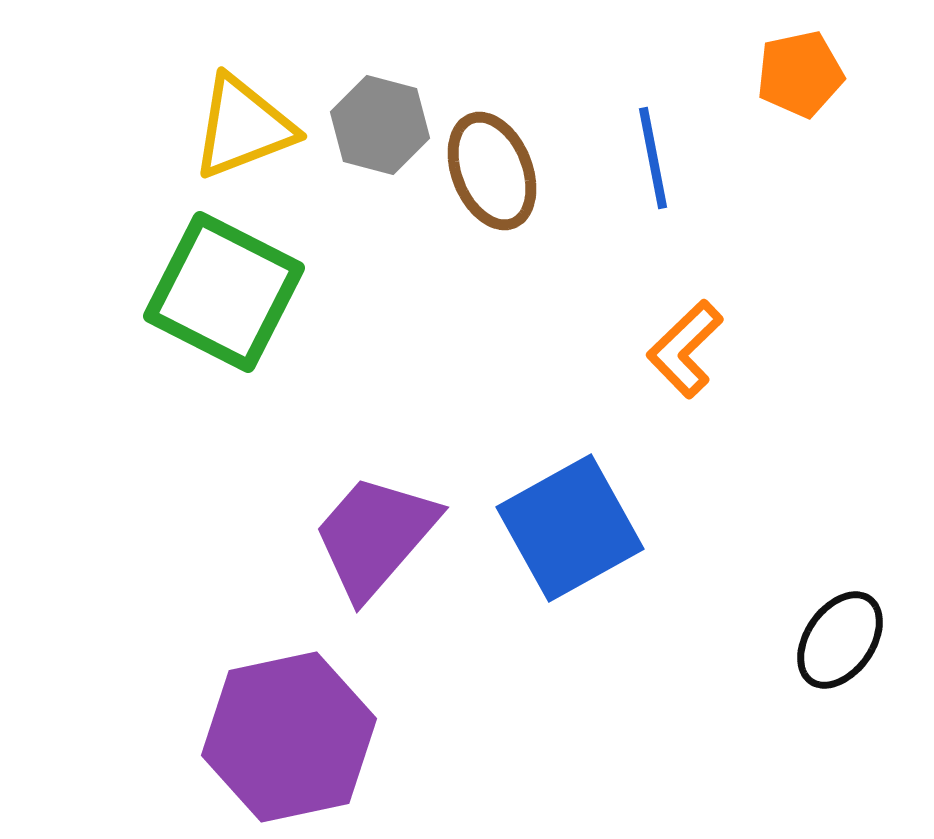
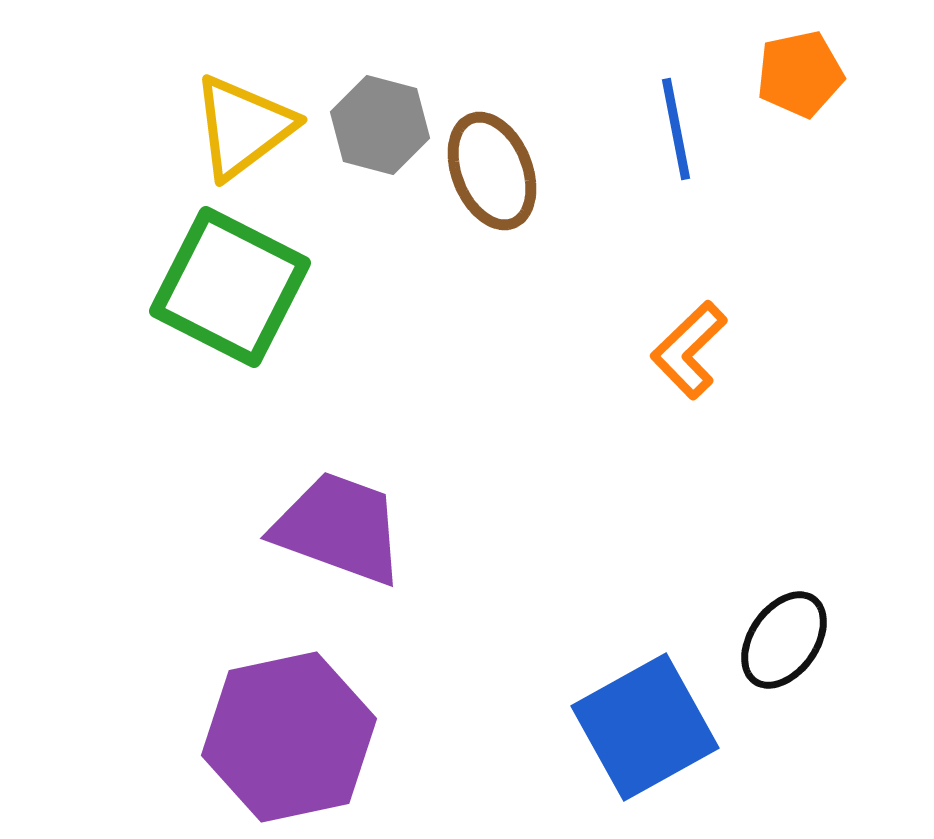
yellow triangle: rotated 16 degrees counterclockwise
blue line: moved 23 px right, 29 px up
green square: moved 6 px right, 5 px up
orange L-shape: moved 4 px right, 1 px down
blue square: moved 75 px right, 199 px down
purple trapezoid: moved 36 px left, 8 px up; rotated 69 degrees clockwise
black ellipse: moved 56 px left
